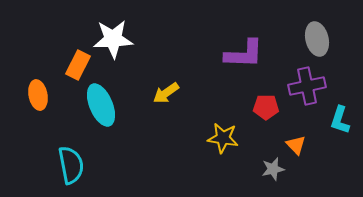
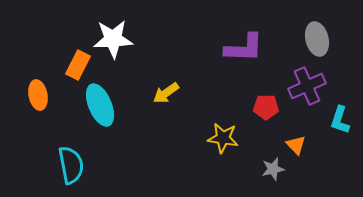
purple L-shape: moved 6 px up
purple cross: rotated 12 degrees counterclockwise
cyan ellipse: moved 1 px left
